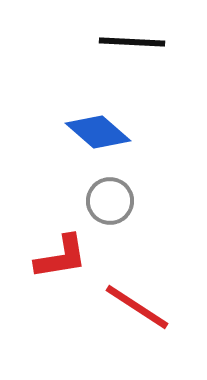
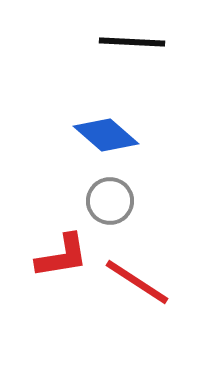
blue diamond: moved 8 px right, 3 px down
red L-shape: moved 1 px right, 1 px up
red line: moved 25 px up
